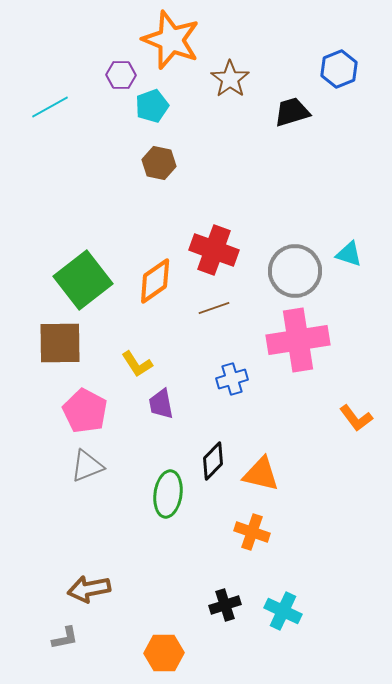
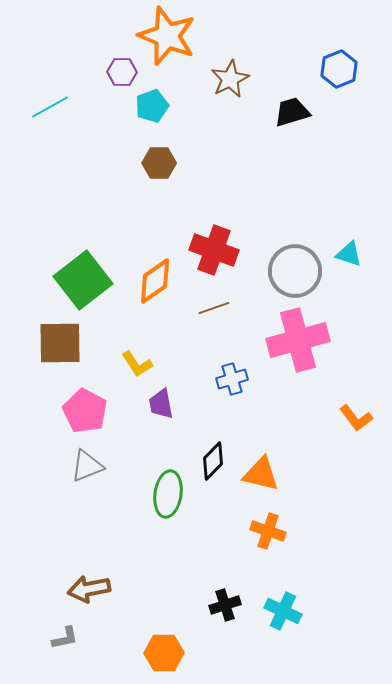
orange star: moved 4 px left, 4 px up
purple hexagon: moved 1 px right, 3 px up
brown star: rotated 9 degrees clockwise
brown hexagon: rotated 12 degrees counterclockwise
pink cross: rotated 6 degrees counterclockwise
orange cross: moved 16 px right, 1 px up
